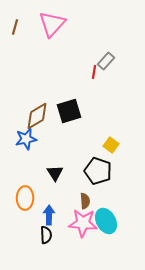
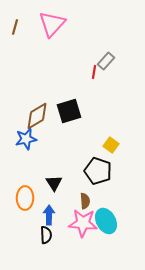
black triangle: moved 1 px left, 10 px down
